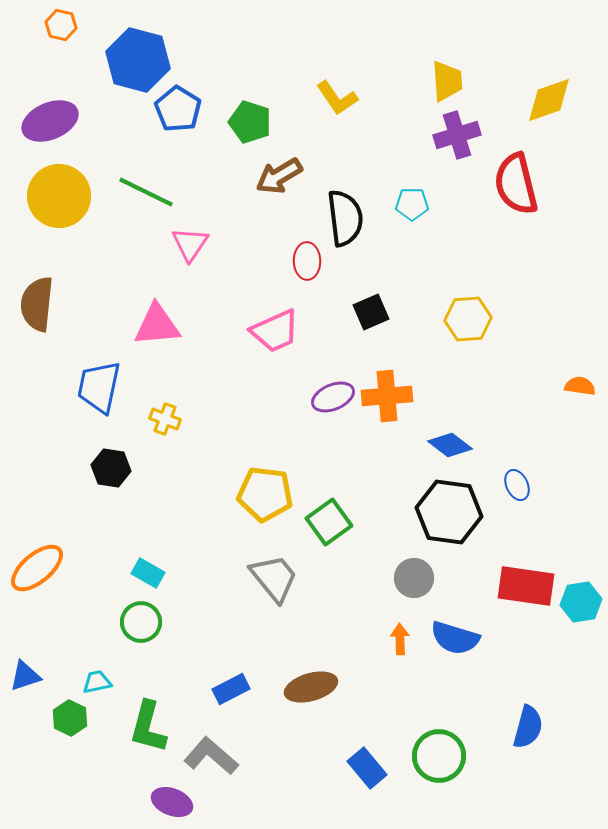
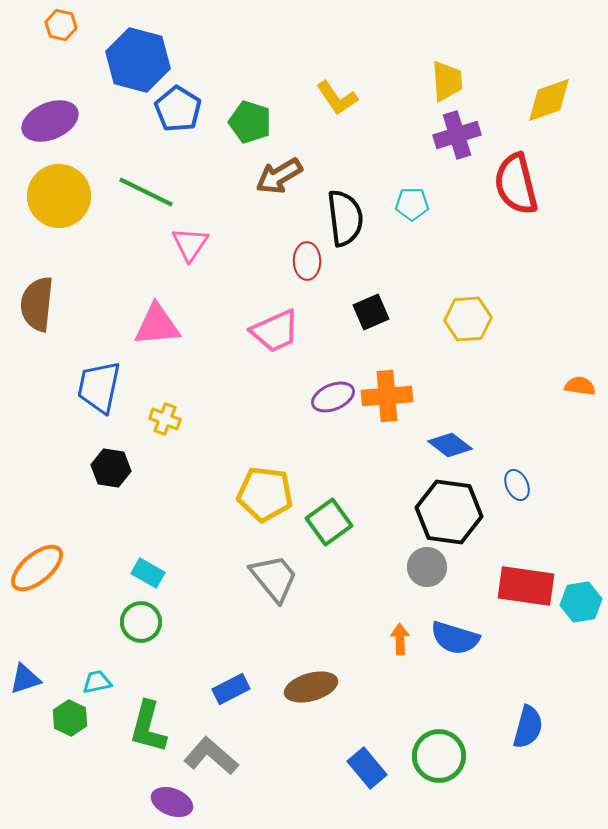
gray circle at (414, 578): moved 13 px right, 11 px up
blue triangle at (25, 676): moved 3 px down
